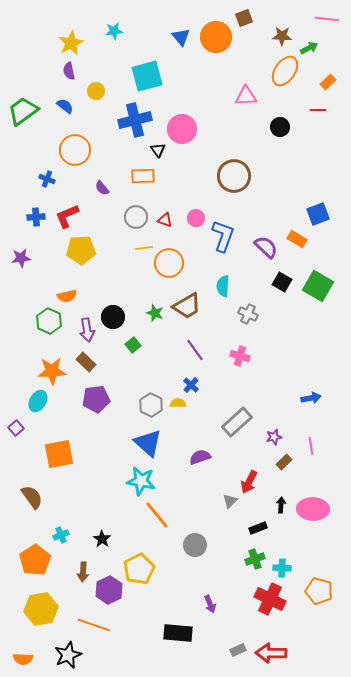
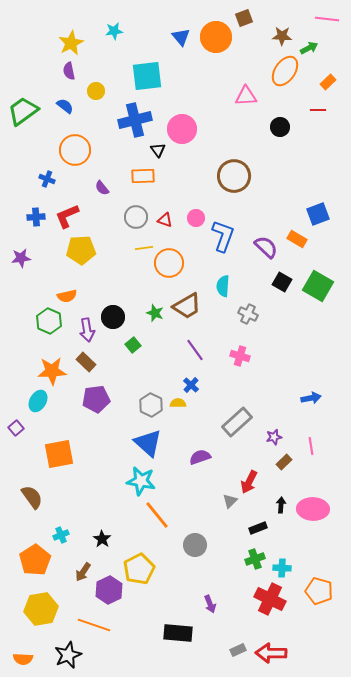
cyan square at (147, 76): rotated 8 degrees clockwise
brown arrow at (83, 572): rotated 30 degrees clockwise
